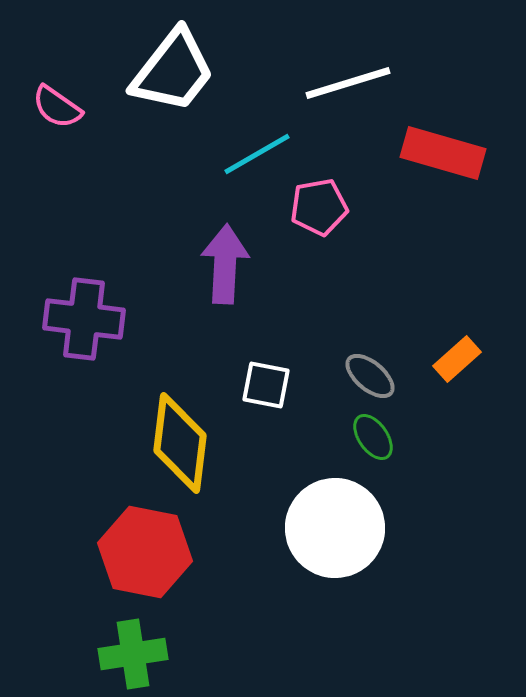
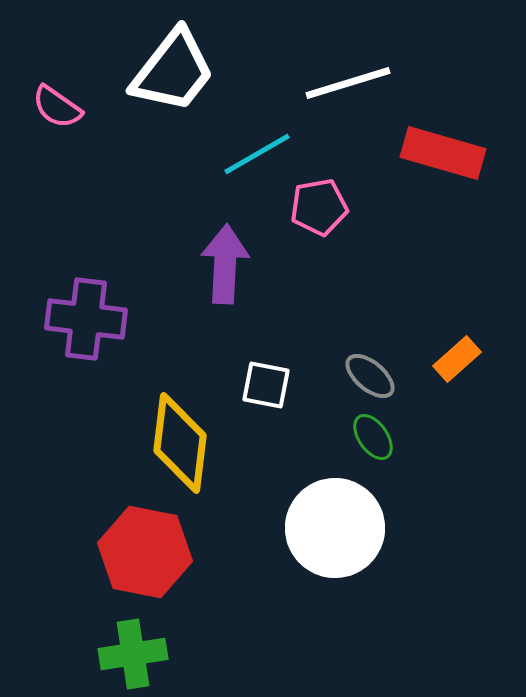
purple cross: moved 2 px right
